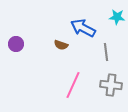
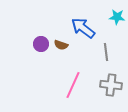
blue arrow: rotated 10 degrees clockwise
purple circle: moved 25 px right
